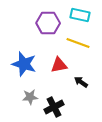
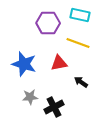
red triangle: moved 2 px up
